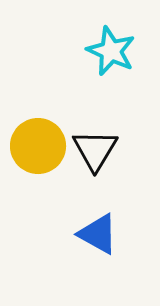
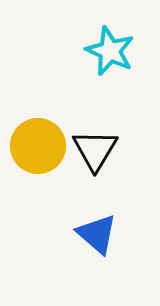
cyan star: moved 1 px left
blue triangle: moved 1 px left; rotated 12 degrees clockwise
